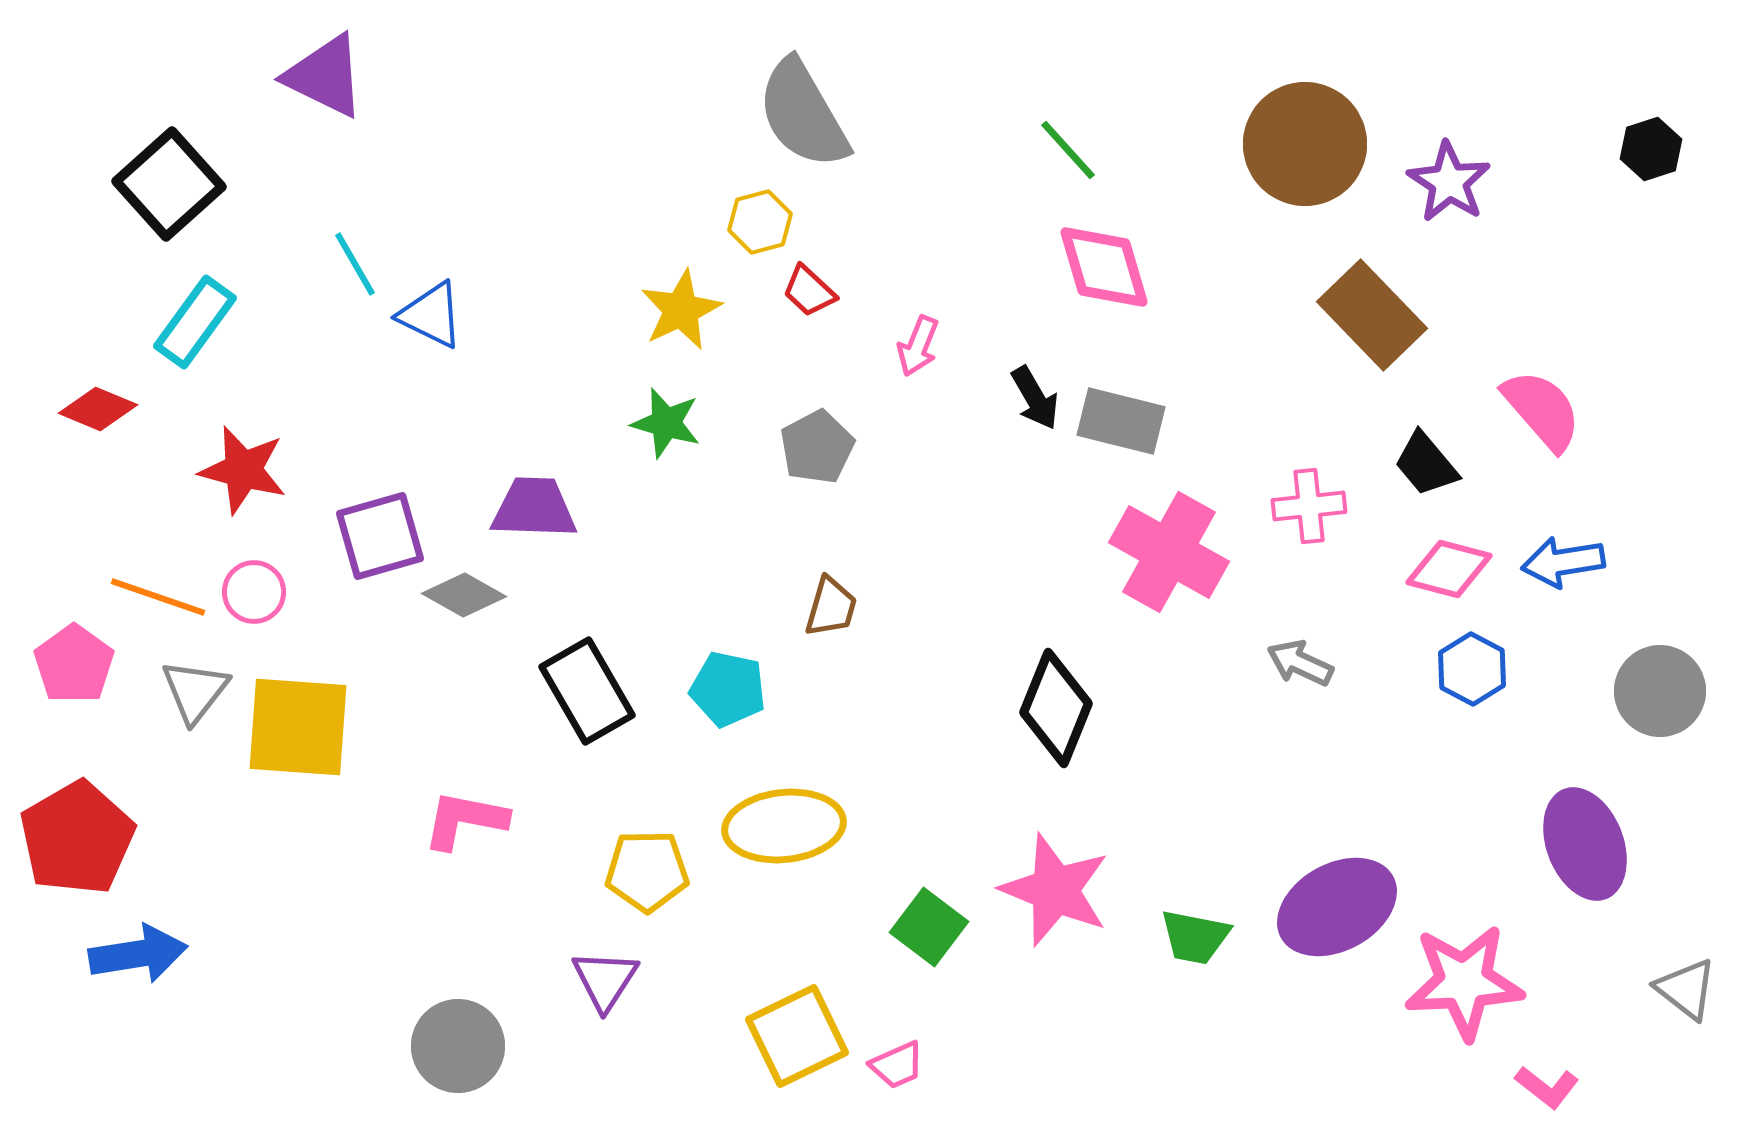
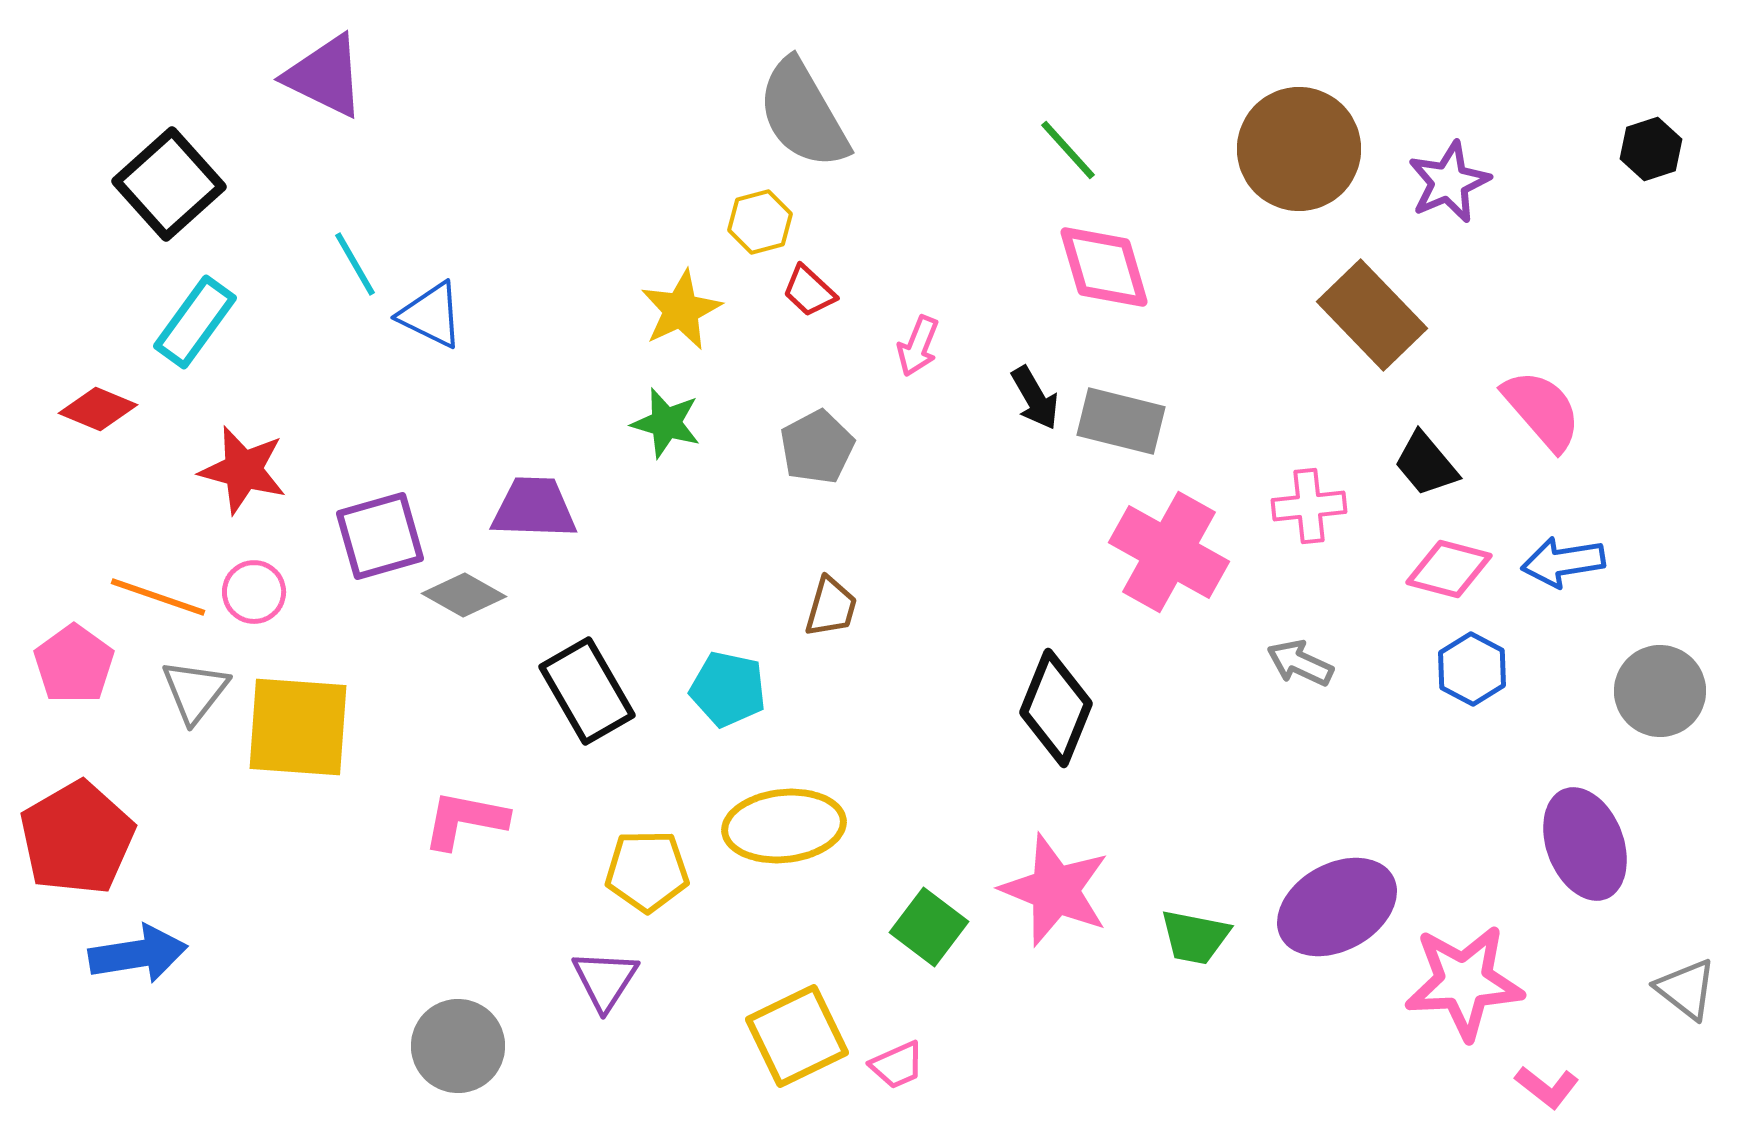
brown circle at (1305, 144): moved 6 px left, 5 px down
purple star at (1449, 182): rotated 16 degrees clockwise
